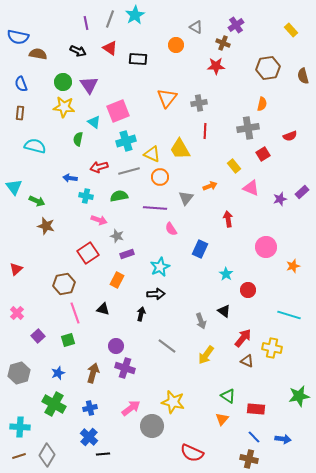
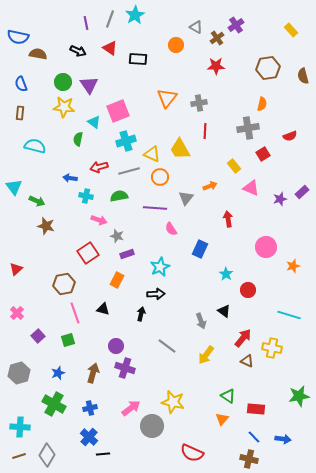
brown cross at (223, 43): moved 6 px left, 5 px up; rotated 32 degrees clockwise
